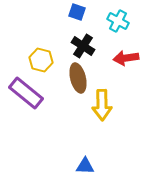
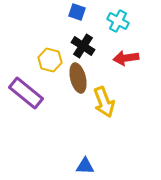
yellow hexagon: moved 9 px right
yellow arrow: moved 2 px right, 3 px up; rotated 20 degrees counterclockwise
